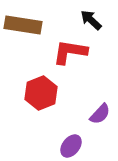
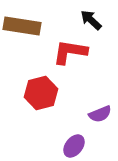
brown rectangle: moved 1 px left, 1 px down
red hexagon: rotated 8 degrees clockwise
purple semicircle: rotated 25 degrees clockwise
purple ellipse: moved 3 px right
